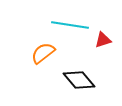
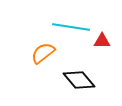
cyan line: moved 1 px right, 2 px down
red triangle: moved 1 px left, 1 px down; rotated 18 degrees clockwise
